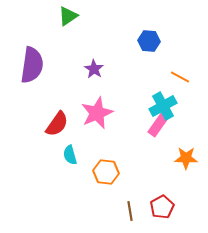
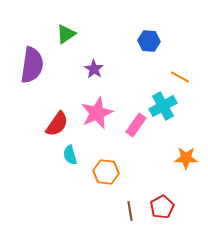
green triangle: moved 2 px left, 18 px down
pink rectangle: moved 22 px left
